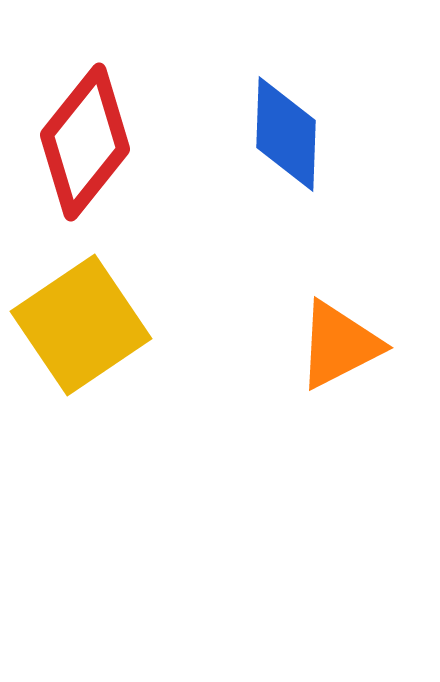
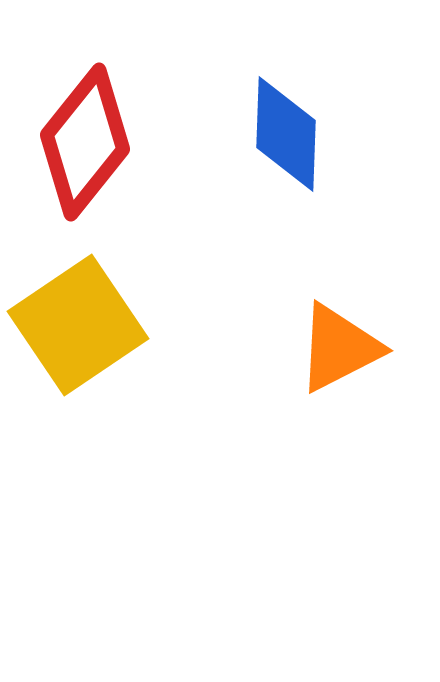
yellow square: moved 3 px left
orange triangle: moved 3 px down
